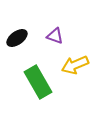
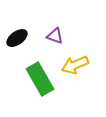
green rectangle: moved 2 px right, 3 px up
